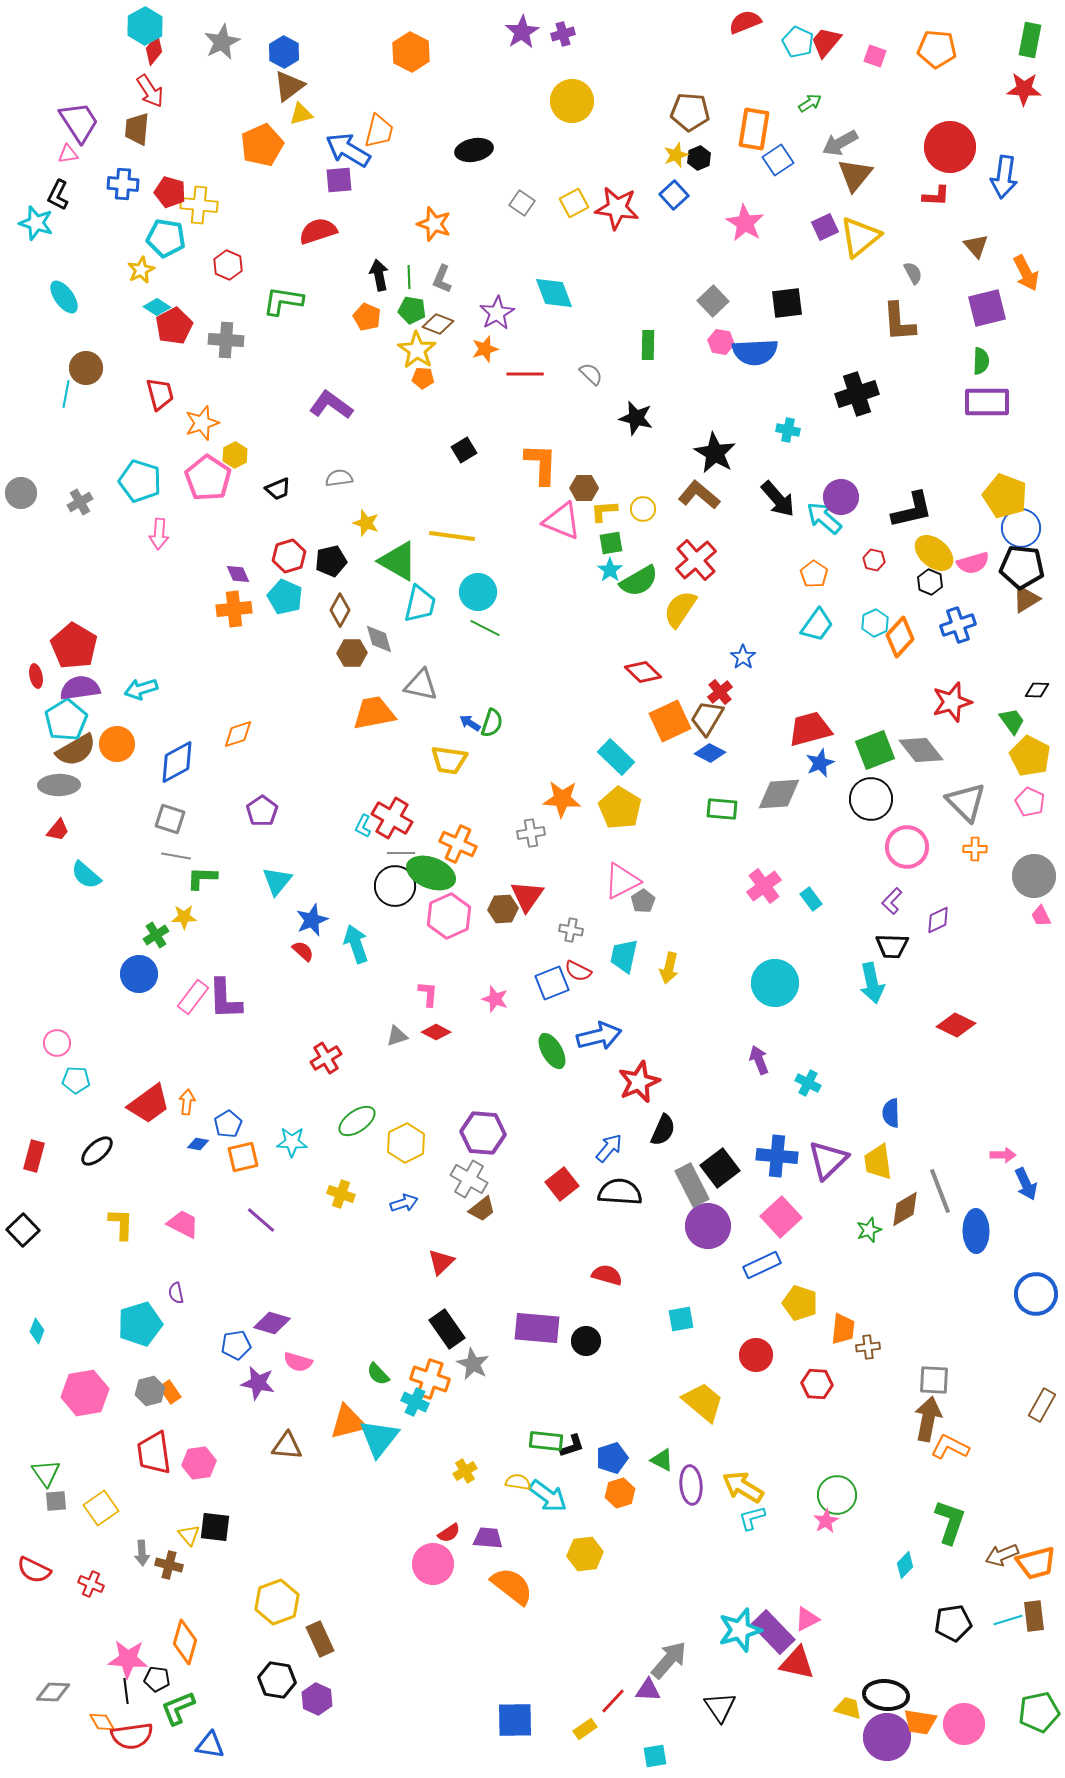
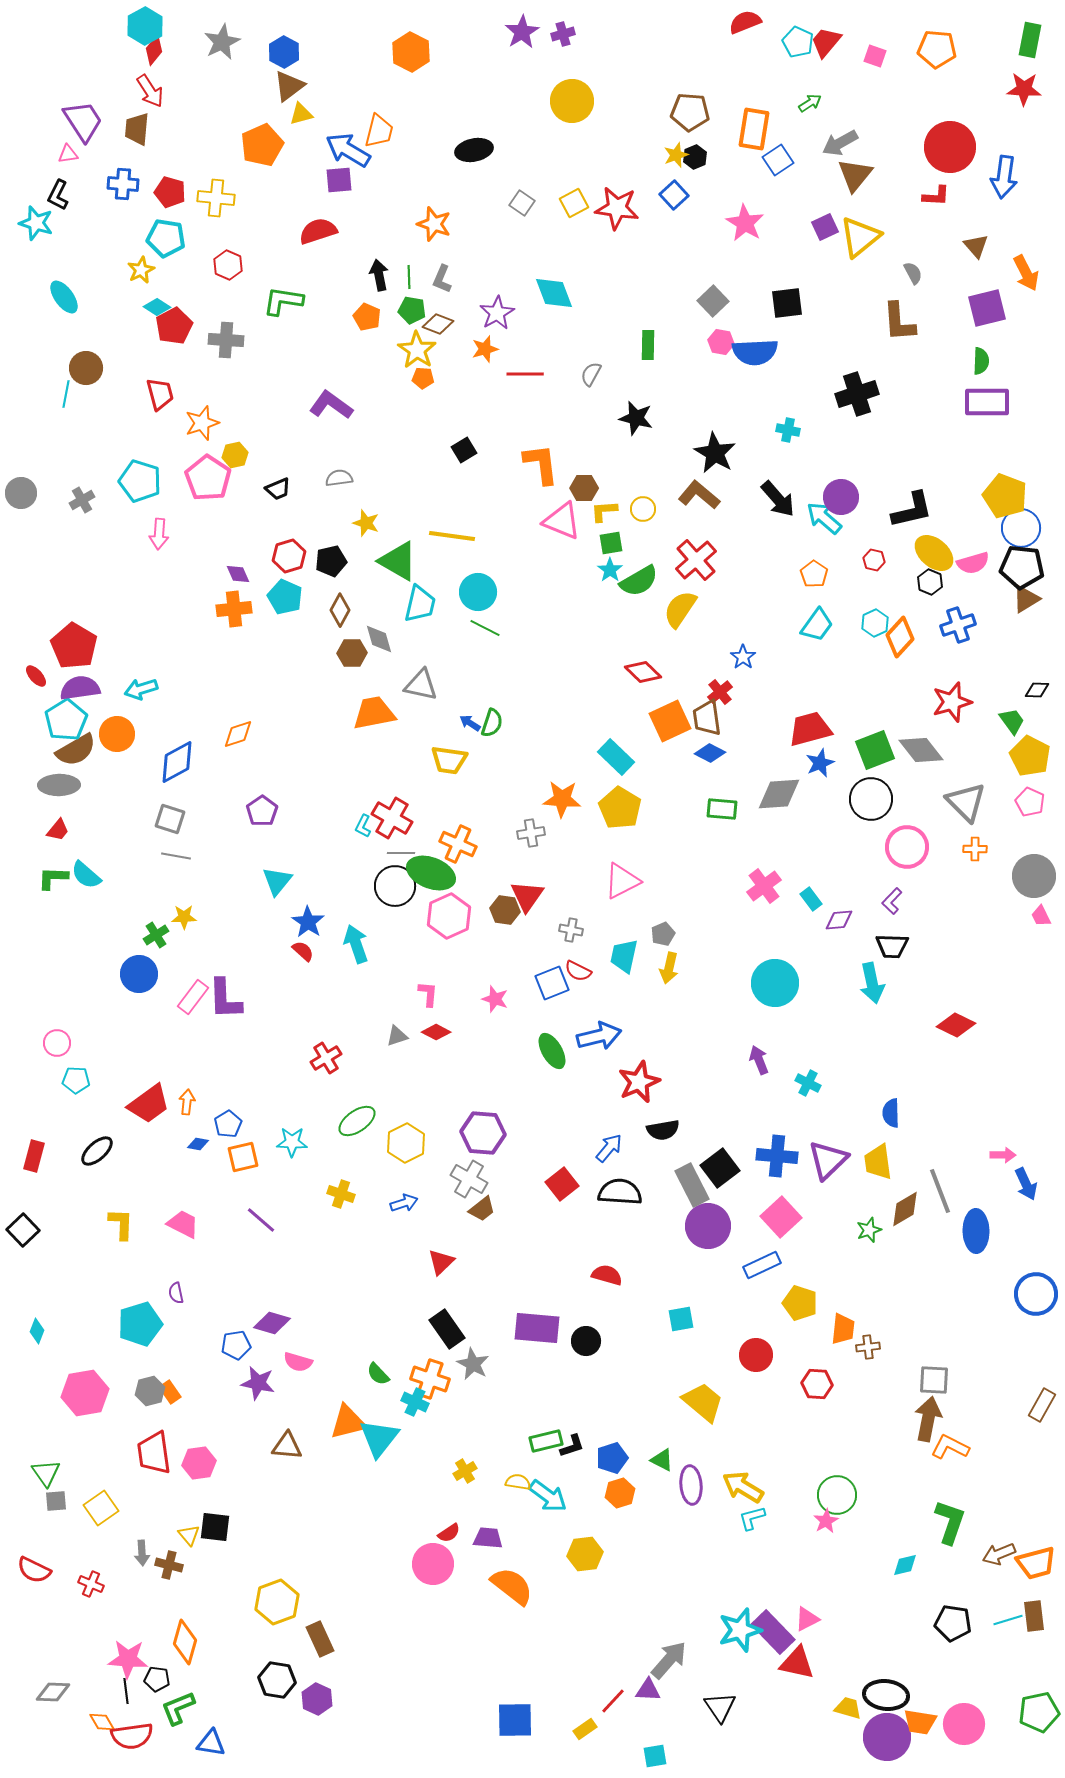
purple trapezoid at (79, 122): moved 4 px right, 1 px up
black hexagon at (699, 158): moved 4 px left, 1 px up
yellow cross at (199, 205): moved 17 px right, 7 px up
gray semicircle at (591, 374): rotated 105 degrees counterclockwise
yellow hexagon at (235, 455): rotated 15 degrees clockwise
orange L-shape at (541, 464): rotated 9 degrees counterclockwise
gray cross at (80, 502): moved 2 px right, 2 px up
red ellipse at (36, 676): rotated 30 degrees counterclockwise
brown trapezoid at (707, 718): rotated 39 degrees counterclockwise
orange circle at (117, 744): moved 10 px up
green L-shape at (202, 878): moved 149 px left
gray pentagon at (643, 901): moved 20 px right, 33 px down; rotated 10 degrees clockwise
brown hexagon at (503, 909): moved 2 px right, 1 px down; rotated 12 degrees clockwise
blue star at (312, 920): moved 4 px left, 2 px down; rotated 16 degrees counterclockwise
purple diamond at (938, 920): moved 99 px left; rotated 20 degrees clockwise
black semicircle at (663, 1130): rotated 56 degrees clockwise
green rectangle at (546, 1441): rotated 20 degrees counterclockwise
brown arrow at (1002, 1555): moved 3 px left, 1 px up
cyan diamond at (905, 1565): rotated 32 degrees clockwise
black pentagon at (953, 1623): rotated 18 degrees clockwise
blue triangle at (210, 1745): moved 1 px right, 2 px up
